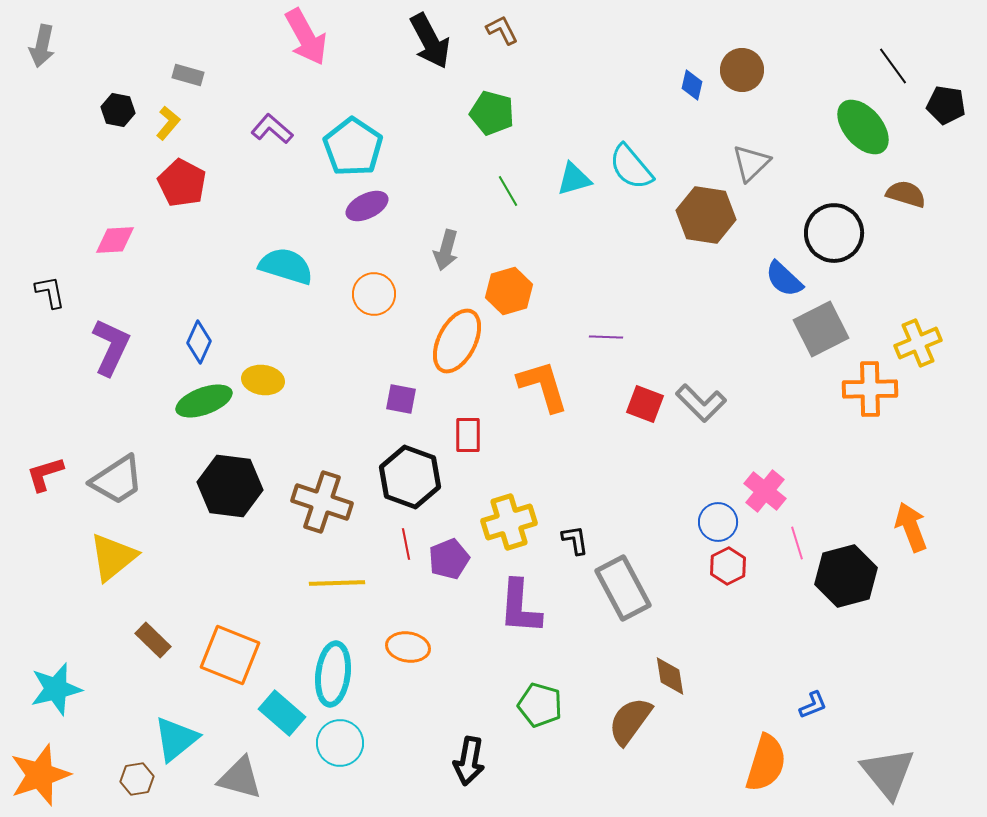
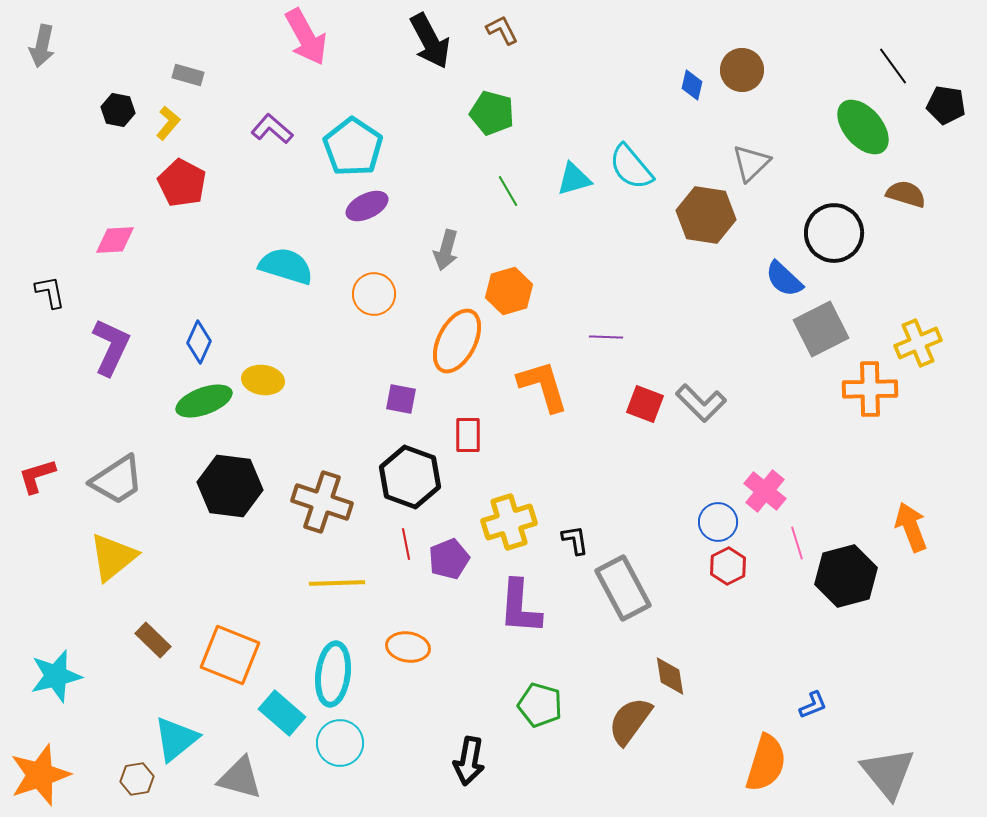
red L-shape at (45, 474): moved 8 px left, 2 px down
cyan star at (56, 689): moved 13 px up
